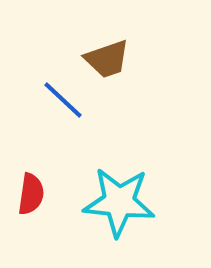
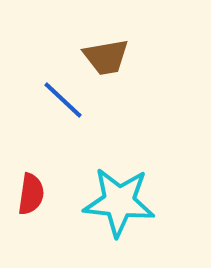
brown trapezoid: moved 1 px left, 2 px up; rotated 9 degrees clockwise
